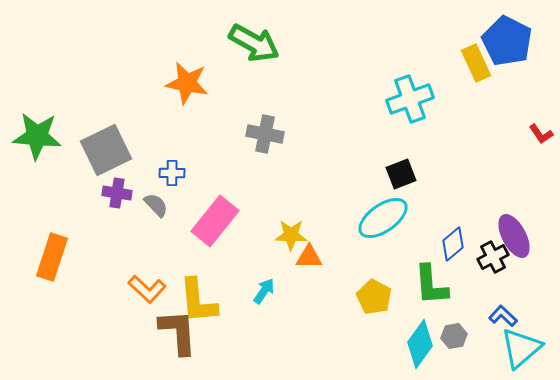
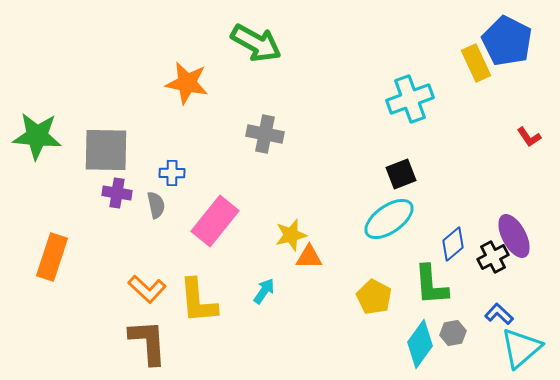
green arrow: moved 2 px right
red L-shape: moved 12 px left, 3 px down
gray square: rotated 27 degrees clockwise
gray semicircle: rotated 32 degrees clockwise
cyan ellipse: moved 6 px right, 1 px down
yellow star: rotated 16 degrees counterclockwise
blue L-shape: moved 4 px left, 2 px up
brown L-shape: moved 30 px left, 10 px down
gray hexagon: moved 1 px left, 3 px up
